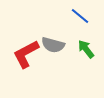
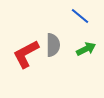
gray semicircle: rotated 105 degrees counterclockwise
green arrow: rotated 102 degrees clockwise
